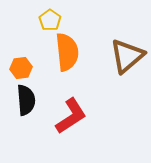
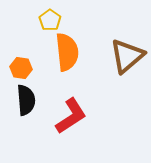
orange hexagon: rotated 15 degrees clockwise
